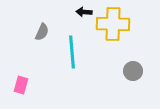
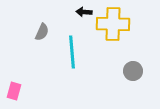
pink rectangle: moved 7 px left, 6 px down
